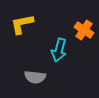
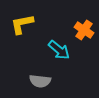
cyan arrow: rotated 65 degrees counterclockwise
gray semicircle: moved 5 px right, 4 px down
